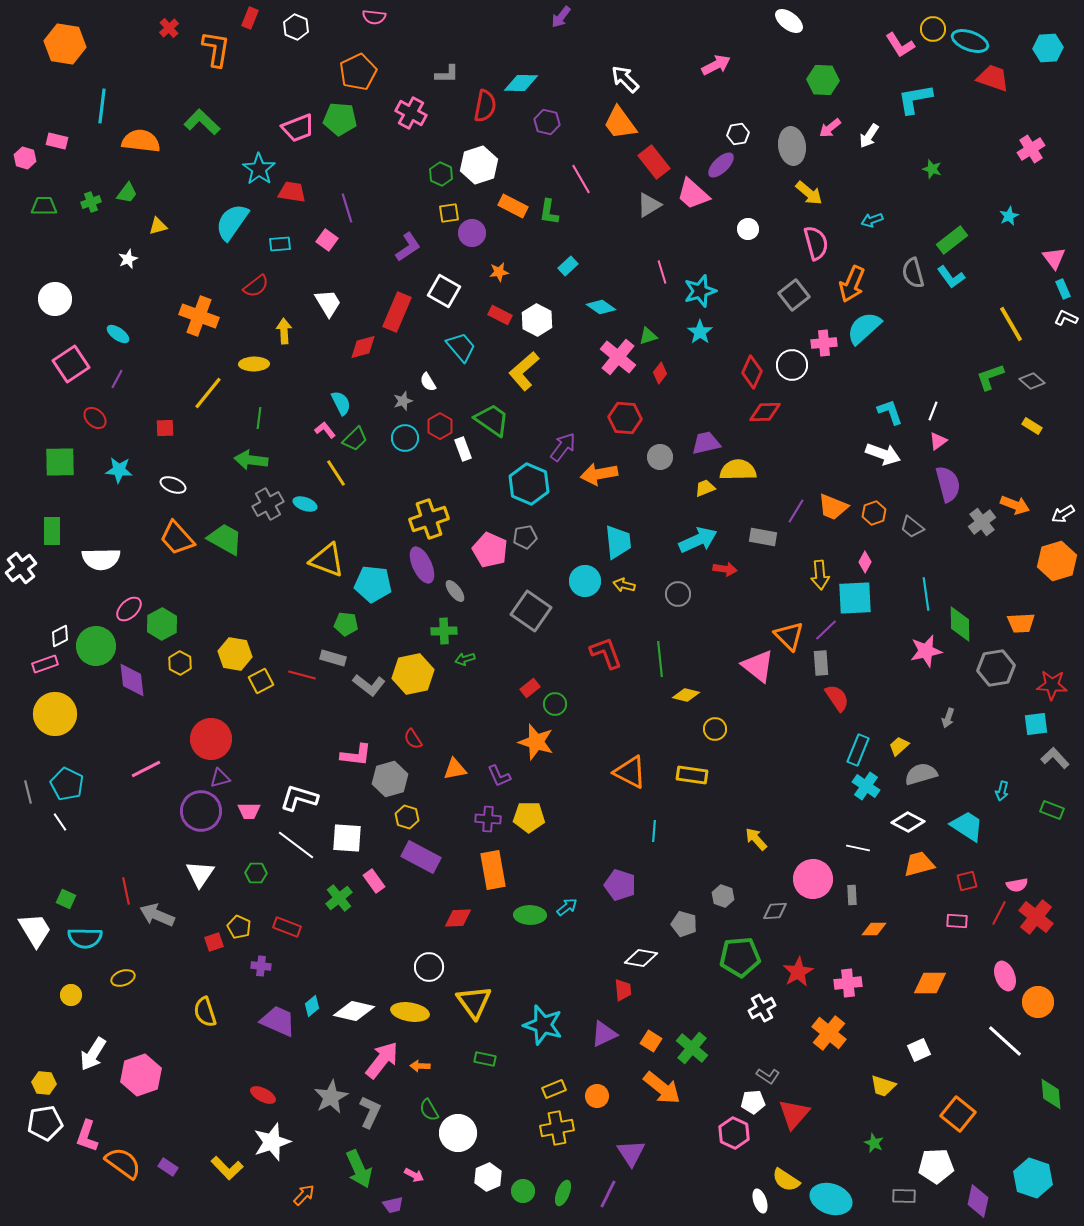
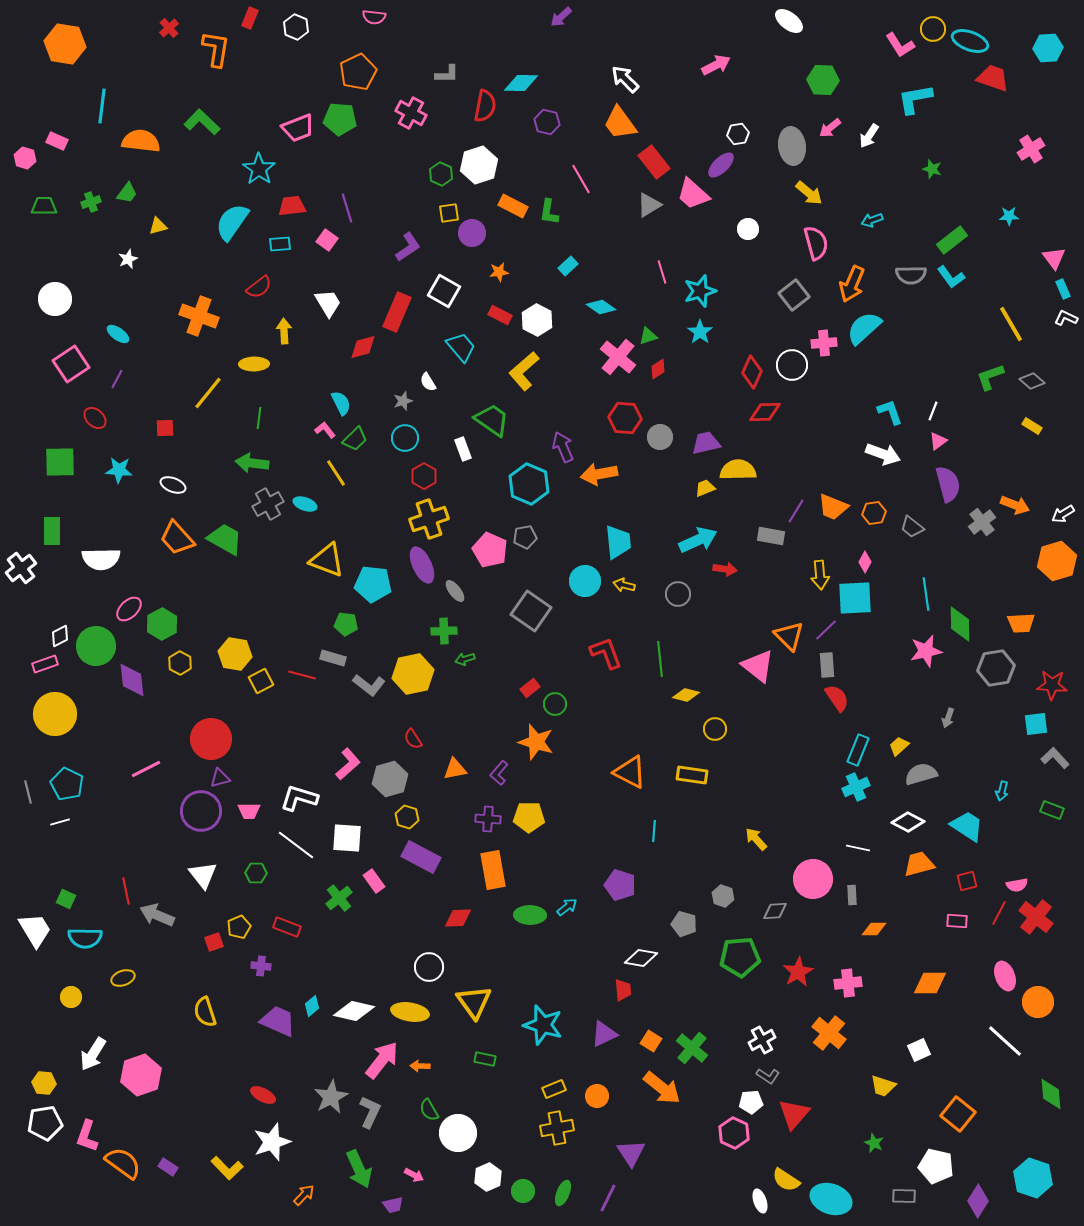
purple arrow at (561, 17): rotated 10 degrees clockwise
pink rectangle at (57, 141): rotated 10 degrees clockwise
red trapezoid at (292, 192): moved 14 px down; rotated 16 degrees counterclockwise
cyan star at (1009, 216): rotated 24 degrees clockwise
gray semicircle at (913, 273): moved 2 px left, 2 px down; rotated 76 degrees counterclockwise
red semicircle at (256, 286): moved 3 px right, 1 px down
red diamond at (660, 373): moved 2 px left, 4 px up; rotated 20 degrees clockwise
red hexagon at (440, 426): moved 16 px left, 50 px down
purple arrow at (563, 447): rotated 60 degrees counterclockwise
gray circle at (660, 457): moved 20 px up
green arrow at (251, 460): moved 1 px right, 3 px down
orange hexagon at (874, 513): rotated 10 degrees clockwise
gray rectangle at (763, 537): moved 8 px right, 1 px up
gray rectangle at (821, 663): moved 6 px right, 2 px down
pink L-shape at (356, 755): moved 8 px left, 9 px down; rotated 48 degrees counterclockwise
purple L-shape at (499, 776): moved 3 px up; rotated 65 degrees clockwise
cyan cross at (866, 786): moved 10 px left, 1 px down; rotated 32 degrees clockwise
white line at (60, 822): rotated 72 degrees counterclockwise
white triangle at (200, 874): moved 3 px right, 1 px down; rotated 12 degrees counterclockwise
yellow pentagon at (239, 927): rotated 25 degrees clockwise
yellow circle at (71, 995): moved 2 px down
white cross at (762, 1008): moved 32 px down
white pentagon at (753, 1102): moved 2 px left
white pentagon at (936, 1166): rotated 16 degrees clockwise
purple line at (608, 1194): moved 4 px down
purple diamond at (978, 1201): rotated 20 degrees clockwise
